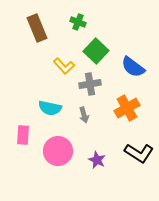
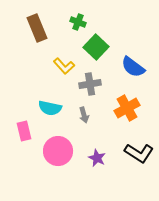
green square: moved 4 px up
pink rectangle: moved 1 px right, 4 px up; rotated 18 degrees counterclockwise
purple star: moved 2 px up
